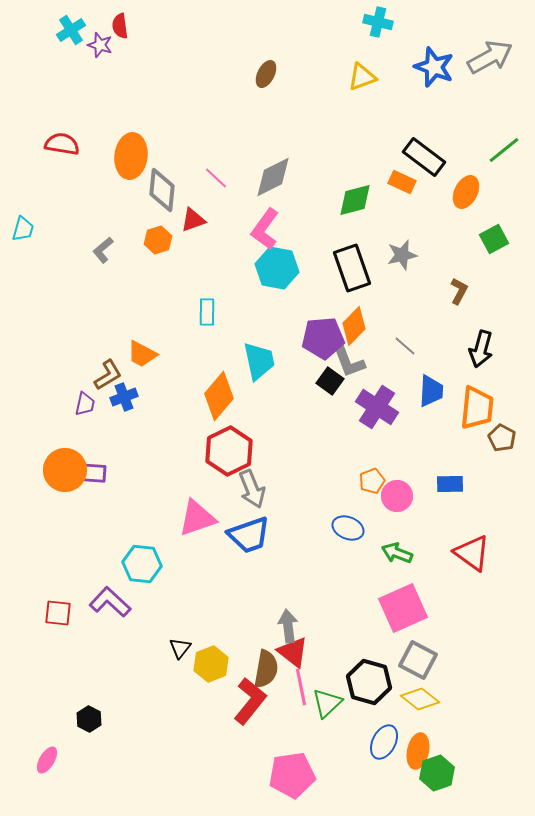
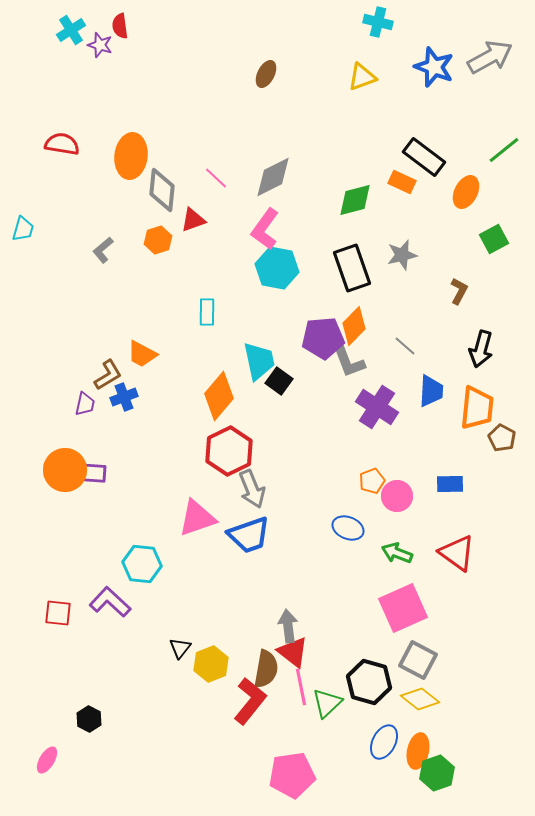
black square at (330, 381): moved 51 px left
red triangle at (472, 553): moved 15 px left
